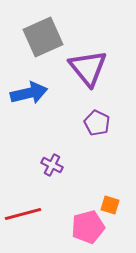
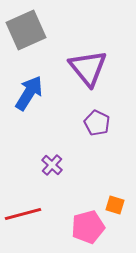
gray square: moved 17 px left, 7 px up
blue arrow: rotated 45 degrees counterclockwise
purple cross: rotated 15 degrees clockwise
orange square: moved 5 px right
